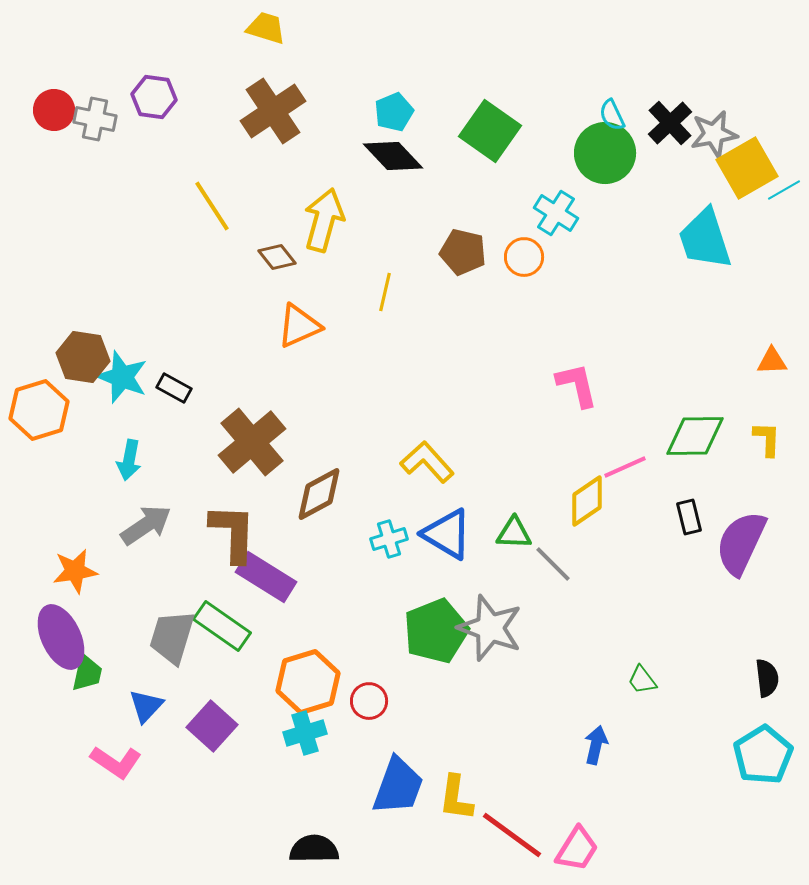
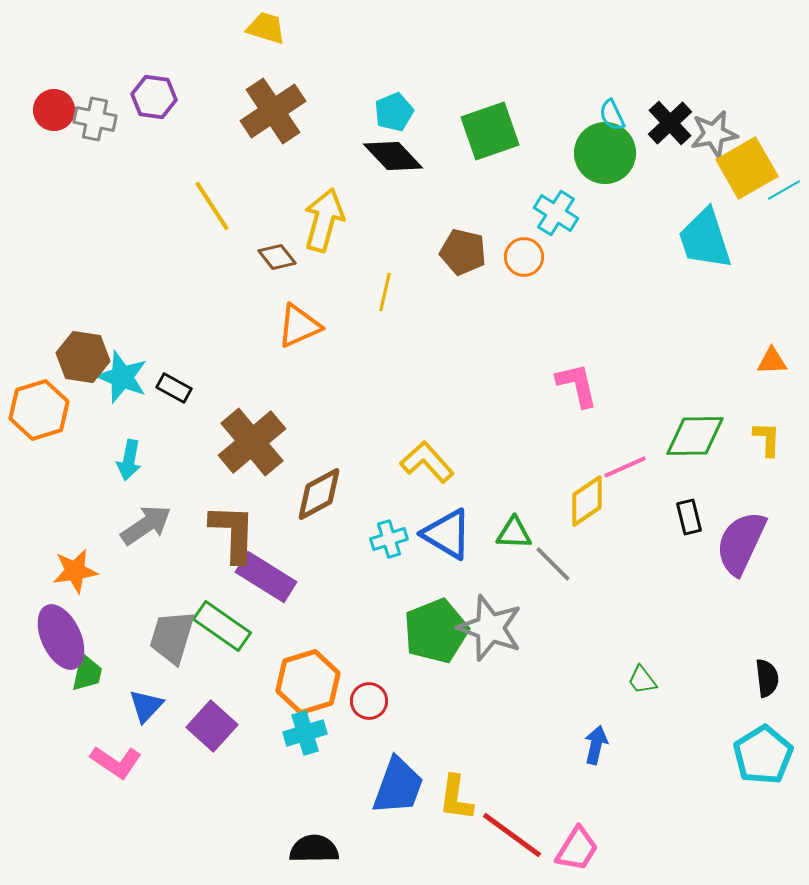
green square at (490, 131): rotated 36 degrees clockwise
